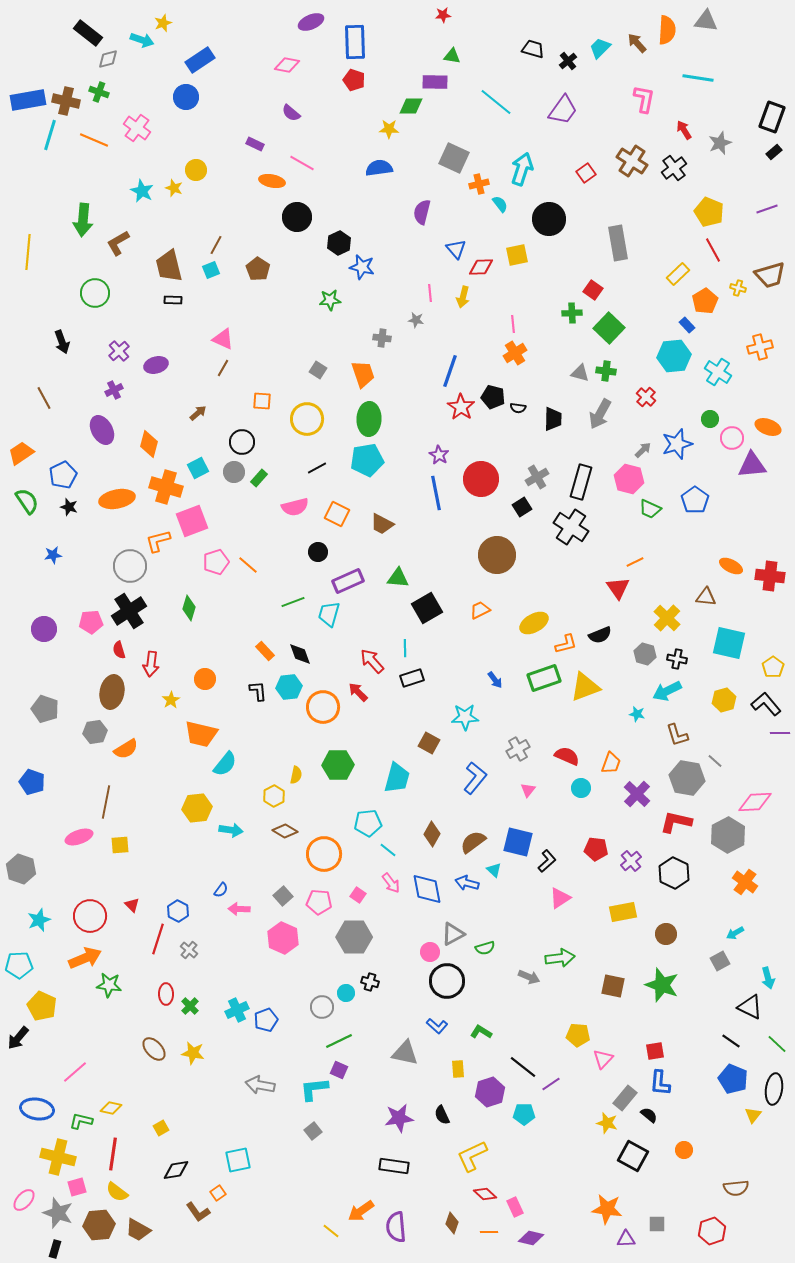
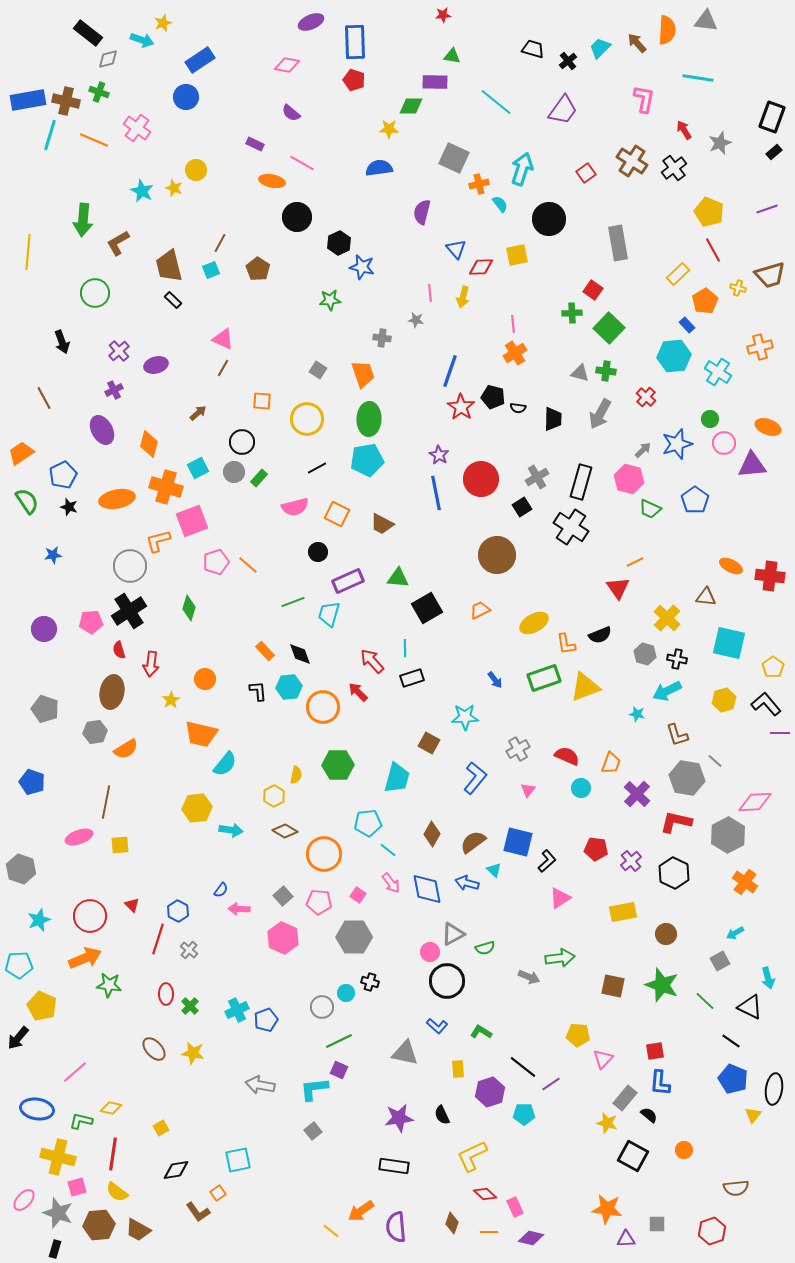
brown line at (216, 245): moved 4 px right, 2 px up
black rectangle at (173, 300): rotated 42 degrees clockwise
pink circle at (732, 438): moved 8 px left, 5 px down
orange L-shape at (566, 644): rotated 95 degrees clockwise
green line at (777, 1044): moved 72 px left, 43 px up
